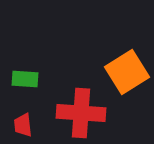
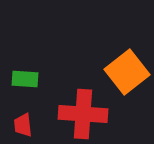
orange square: rotated 6 degrees counterclockwise
red cross: moved 2 px right, 1 px down
